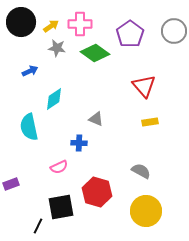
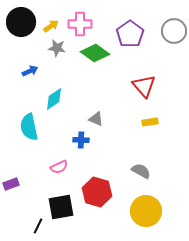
blue cross: moved 2 px right, 3 px up
